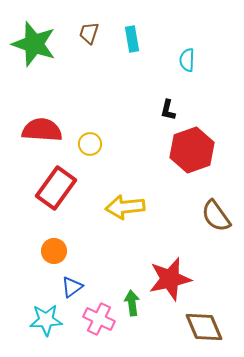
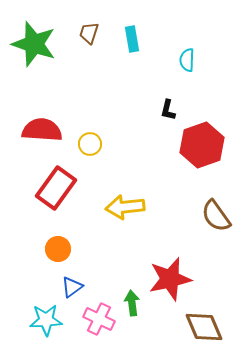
red hexagon: moved 10 px right, 5 px up
orange circle: moved 4 px right, 2 px up
